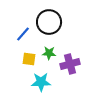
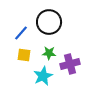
blue line: moved 2 px left, 1 px up
yellow square: moved 5 px left, 4 px up
cyan star: moved 2 px right, 6 px up; rotated 24 degrees counterclockwise
